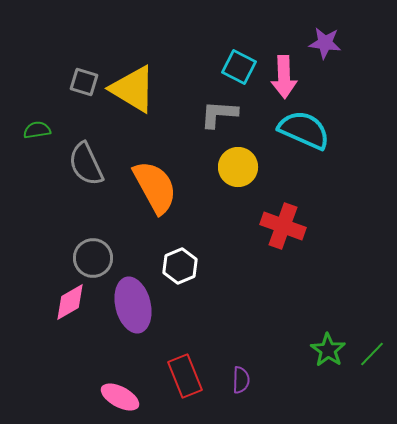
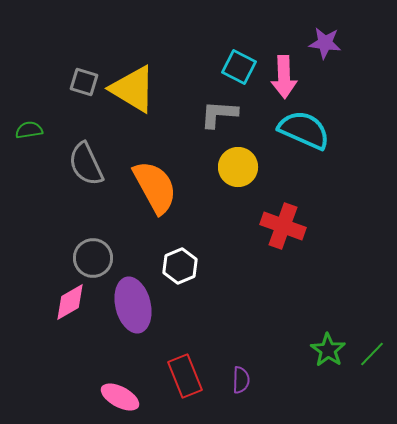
green semicircle: moved 8 px left
